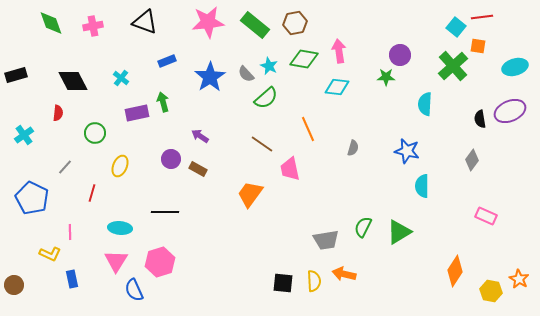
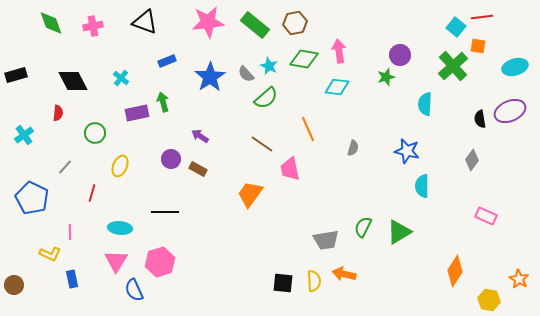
green star at (386, 77): rotated 18 degrees counterclockwise
yellow hexagon at (491, 291): moved 2 px left, 9 px down
